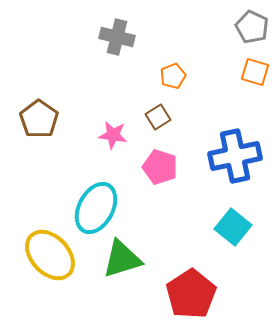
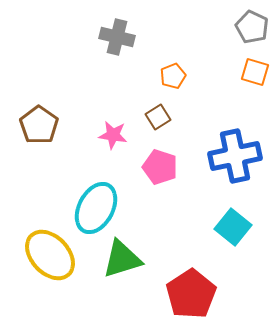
brown pentagon: moved 6 px down
